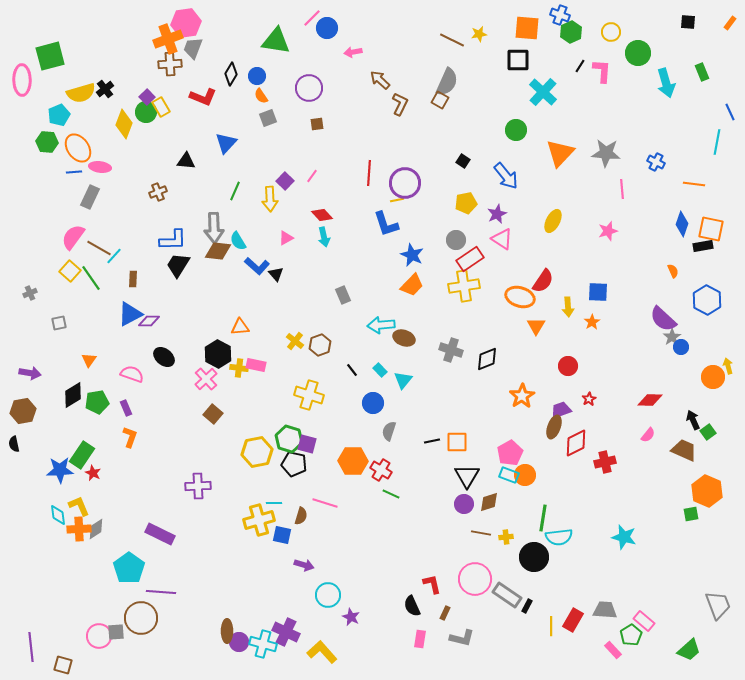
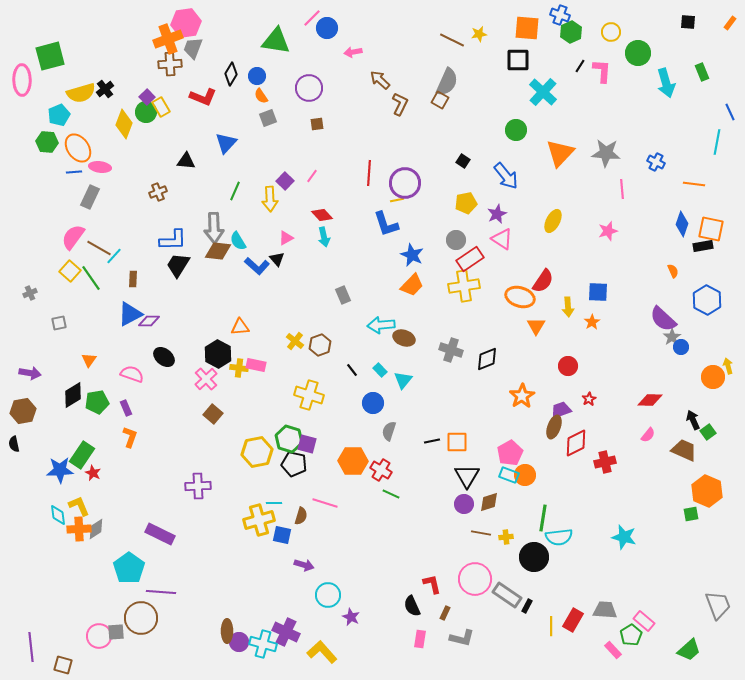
black triangle at (276, 274): moved 1 px right, 15 px up
